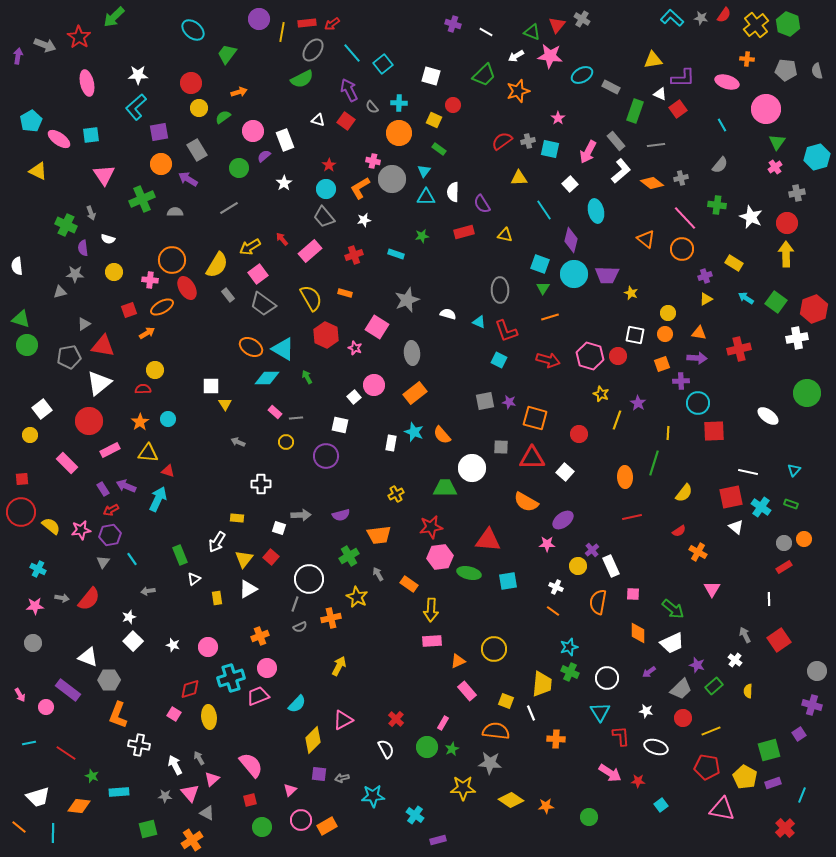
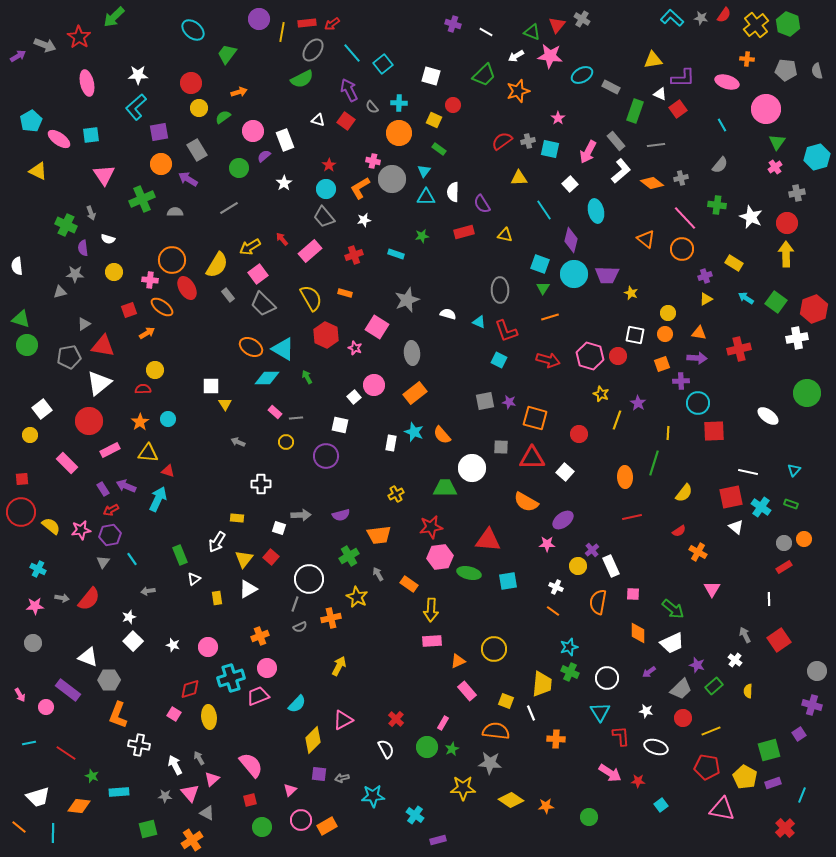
purple arrow at (18, 56): rotated 49 degrees clockwise
gray trapezoid at (263, 304): rotated 8 degrees clockwise
orange ellipse at (162, 307): rotated 65 degrees clockwise
